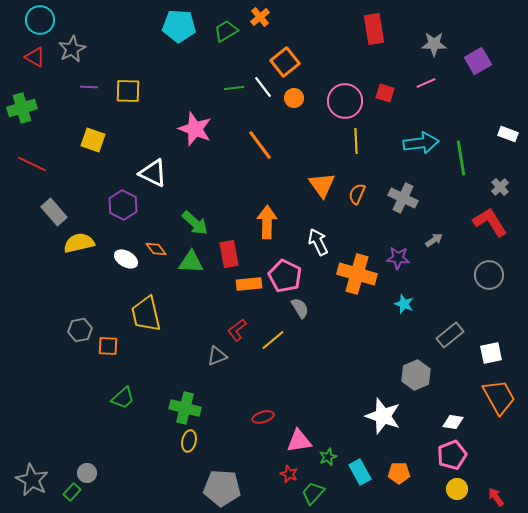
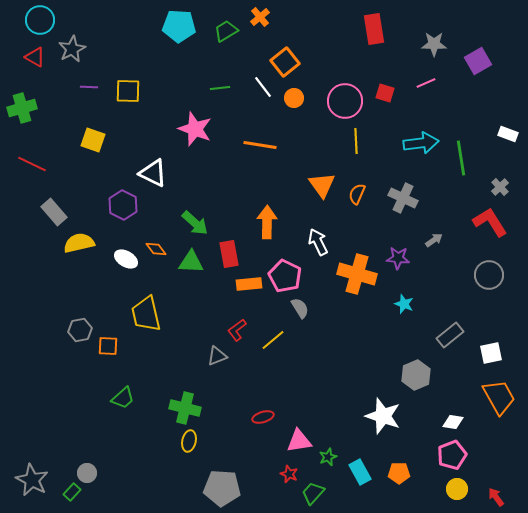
green line at (234, 88): moved 14 px left
orange line at (260, 145): rotated 44 degrees counterclockwise
